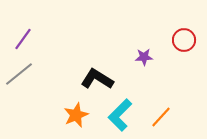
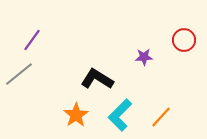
purple line: moved 9 px right, 1 px down
orange star: rotated 10 degrees counterclockwise
